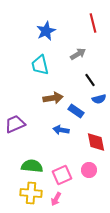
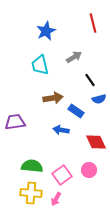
gray arrow: moved 4 px left, 3 px down
purple trapezoid: moved 2 px up; rotated 15 degrees clockwise
red diamond: rotated 15 degrees counterclockwise
pink square: rotated 12 degrees counterclockwise
